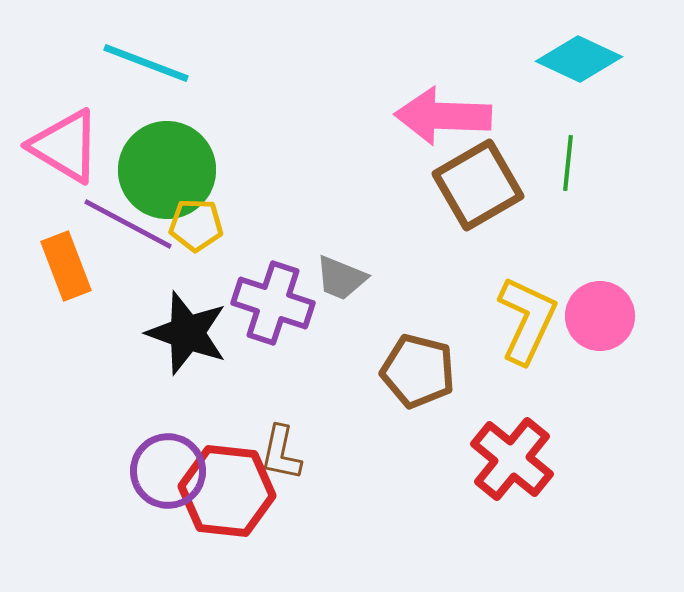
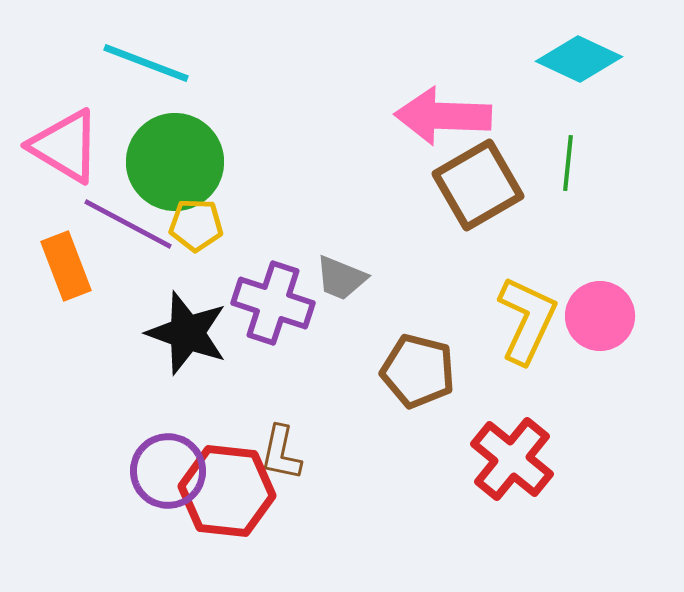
green circle: moved 8 px right, 8 px up
